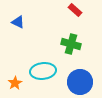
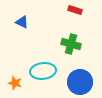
red rectangle: rotated 24 degrees counterclockwise
blue triangle: moved 4 px right
orange star: rotated 24 degrees counterclockwise
